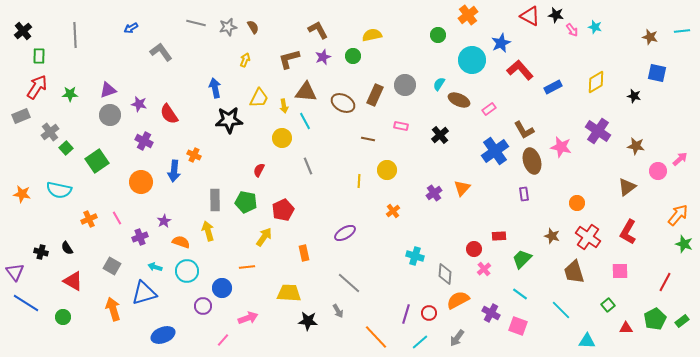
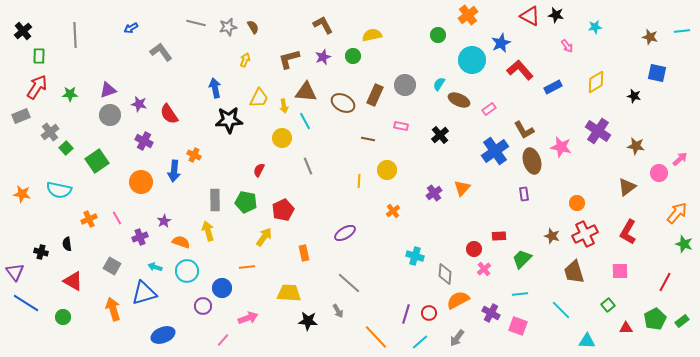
cyan star at (595, 27): rotated 24 degrees counterclockwise
brown L-shape at (318, 30): moved 5 px right, 5 px up
pink arrow at (572, 30): moved 5 px left, 16 px down
pink circle at (658, 171): moved 1 px right, 2 px down
orange arrow at (678, 215): moved 1 px left, 2 px up
red cross at (588, 237): moved 3 px left, 3 px up; rotated 30 degrees clockwise
black semicircle at (67, 248): moved 4 px up; rotated 24 degrees clockwise
cyan line at (520, 294): rotated 42 degrees counterclockwise
